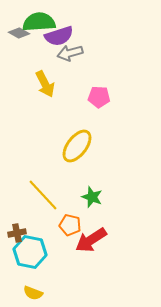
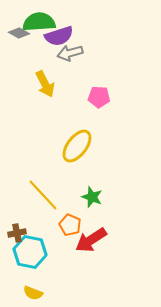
orange pentagon: rotated 10 degrees clockwise
